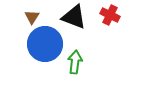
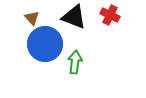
brown triangle: moved 1 px down; rotated 14 degrees counterclockwise
